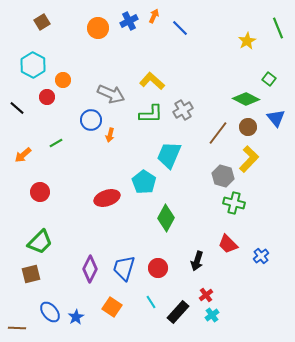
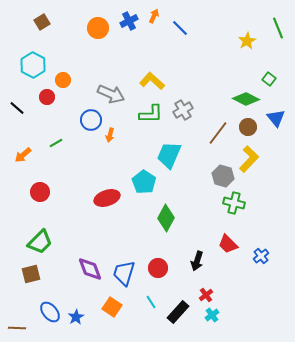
blue trapezoid at (124, 268): moved 5 px down
purple diamond at (90, 269): rotated 48 degrees counterclockwise
